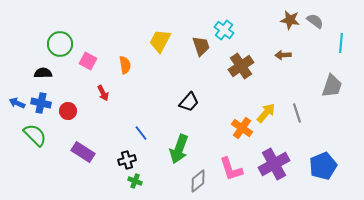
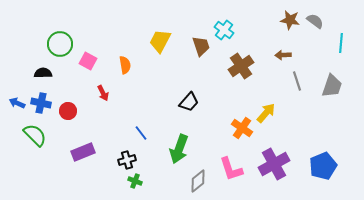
gray line: moved 32 px up
purple rectangle: rotated 55 degrees counterclockwise
